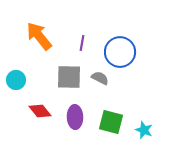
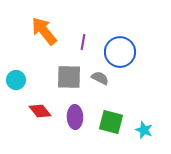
orange arrow: moved 5 px right, 5 px up
purple line: moved 1 px right, 1 px up
